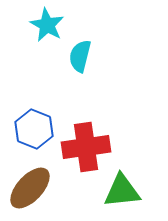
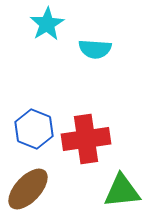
cyan star: moved 1 px up; rotated 12 degrees clockwise
cyan semicircle: moved 15 px right, 7 px up; rotated 100 degrees counterclockwise
red cross: moved 8 px up
brown ellipse: moved 2 px left, 1 px down
